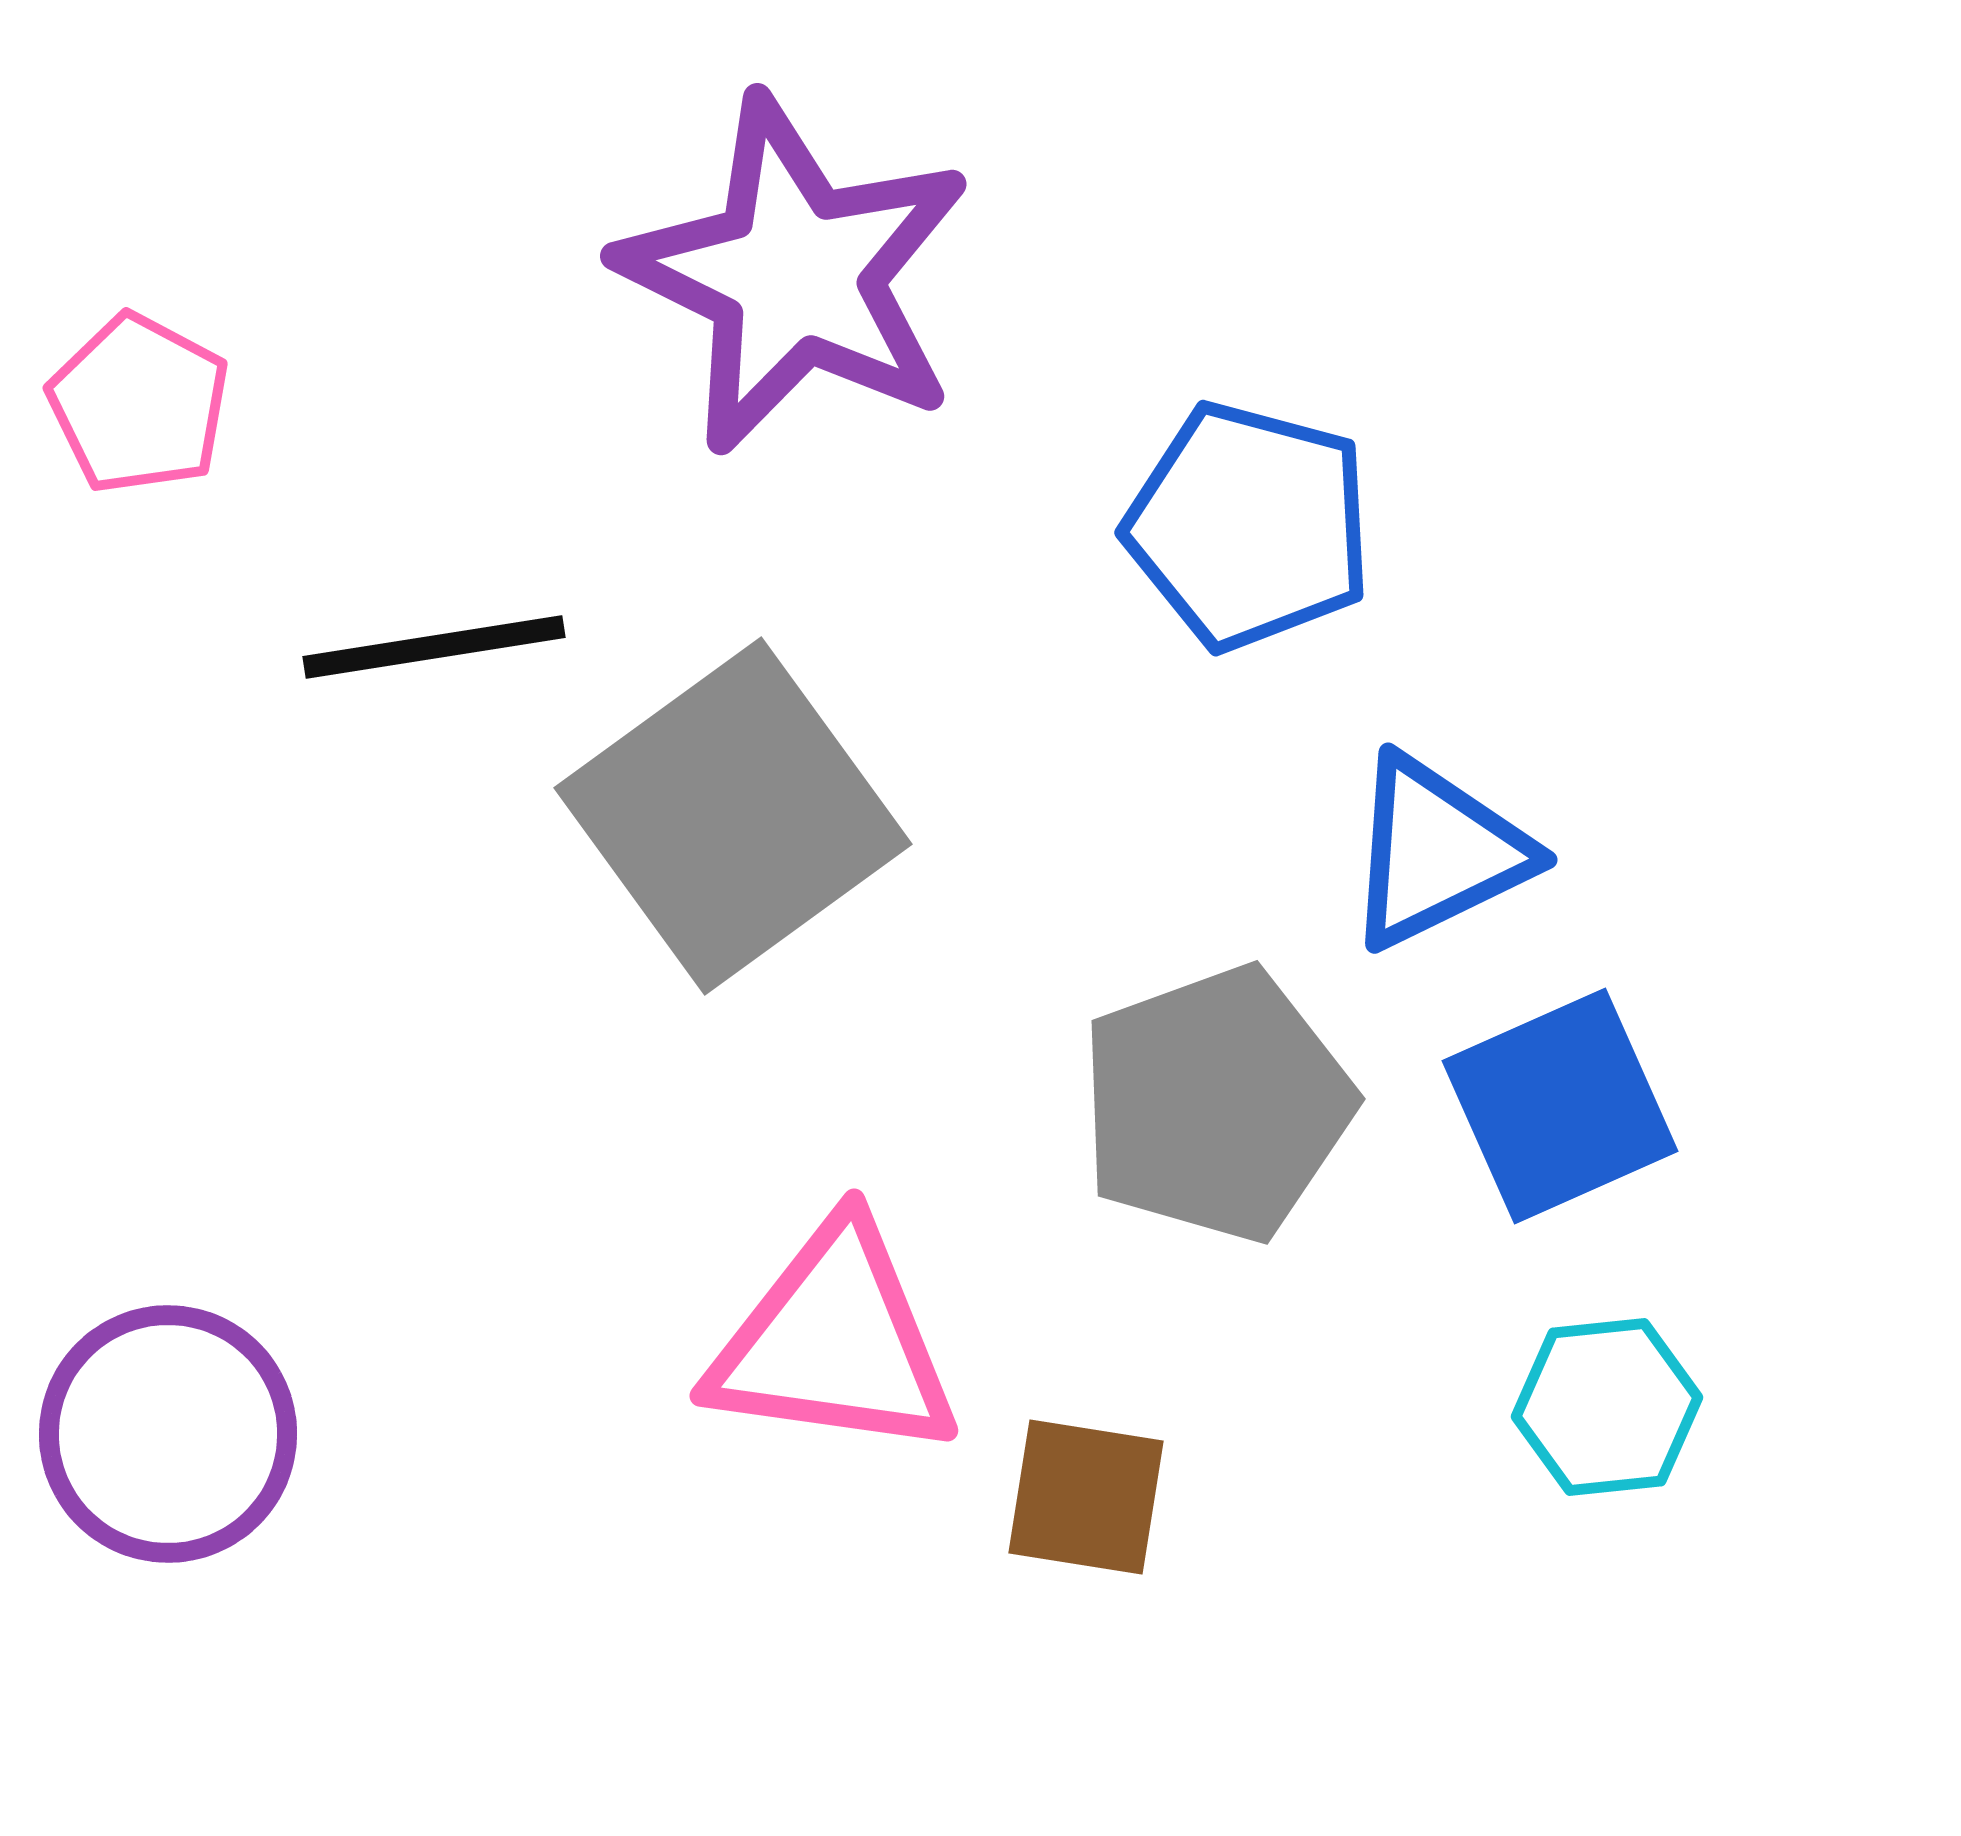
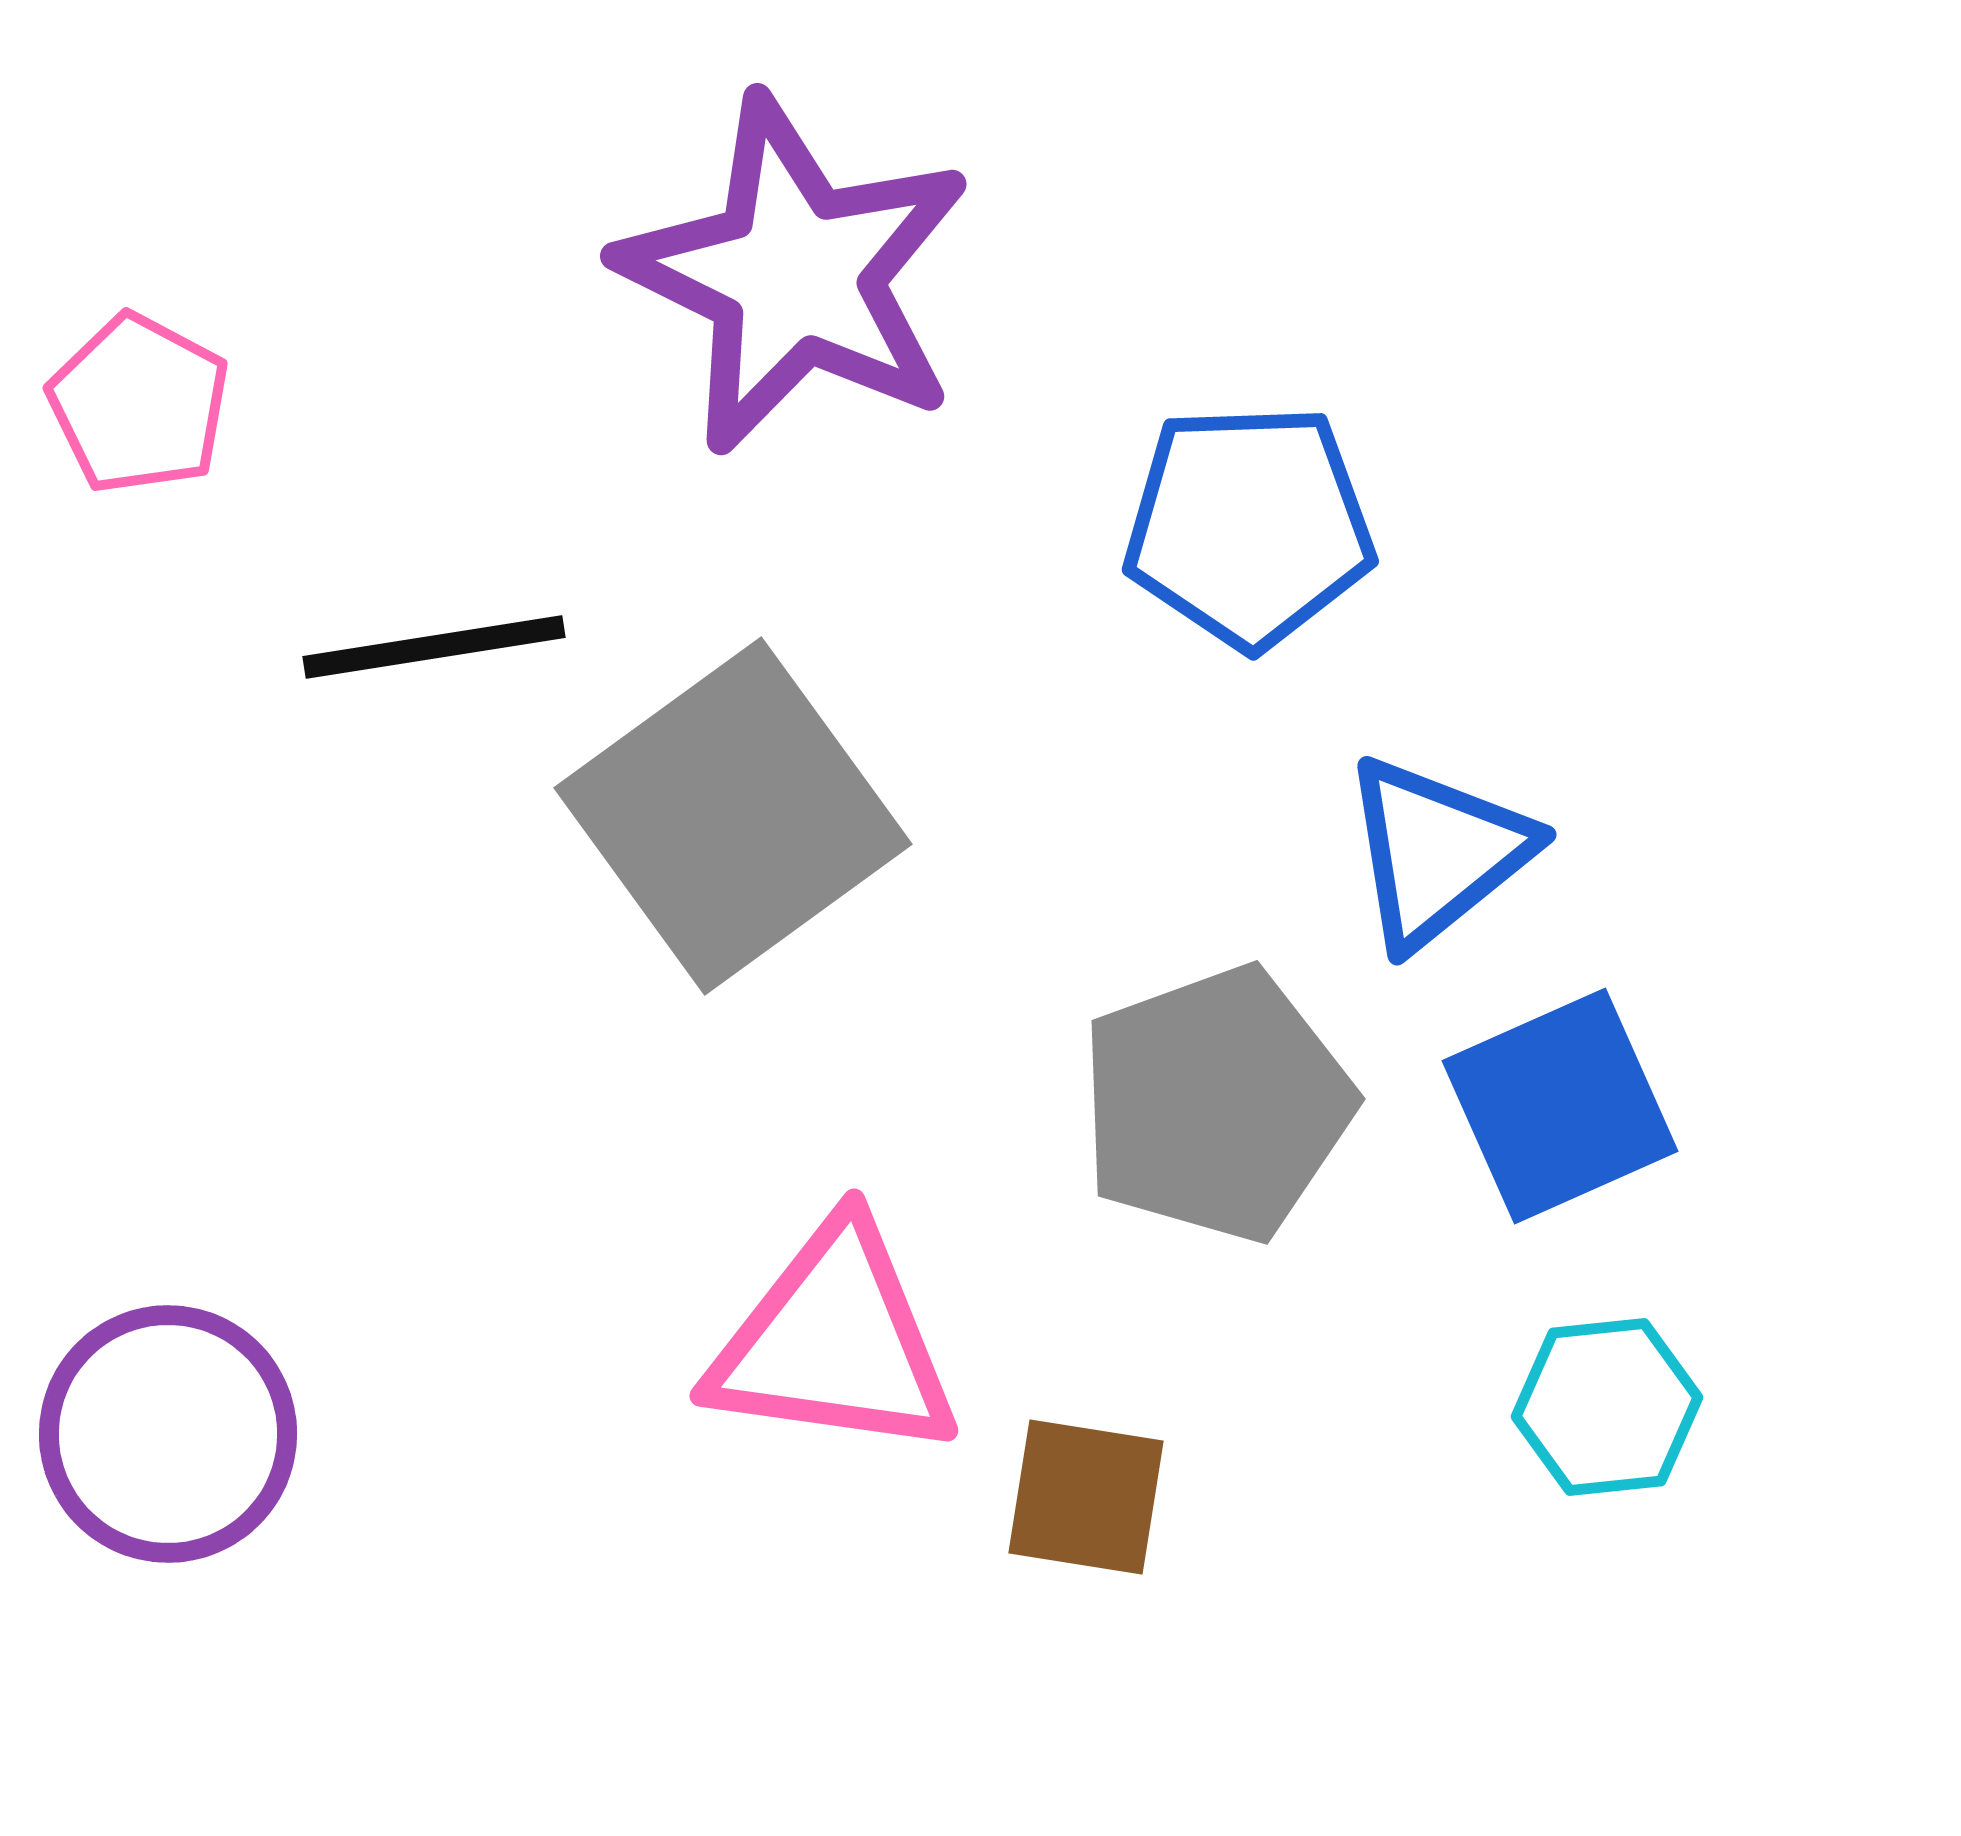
blue pentagon: rotated 17 degrees counterclockwise
blue triangle: rotated 13 degrees counterclockwise
